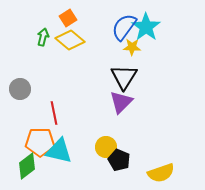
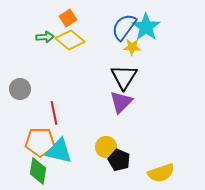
green arrow: moved 2 px right; rotated 72 degrees clockwise
green diamond: moved 11 px right, 5 px down; rotated 44 degrees counterclockwise
